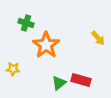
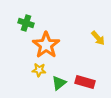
yellow star: moved 26 px right, 1 px down
red rectangle: moved 4 px right, 2 px down
